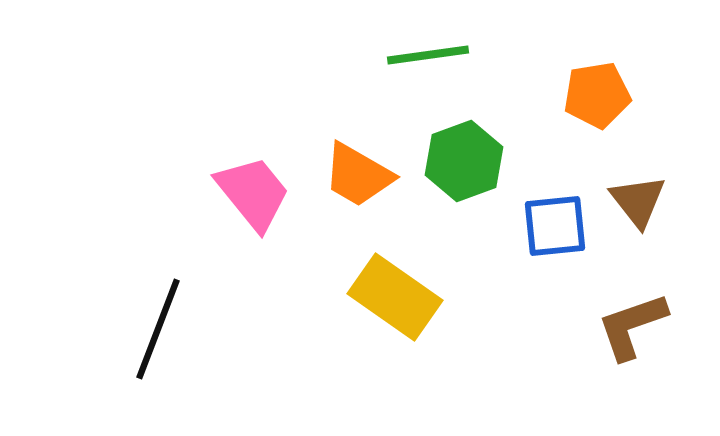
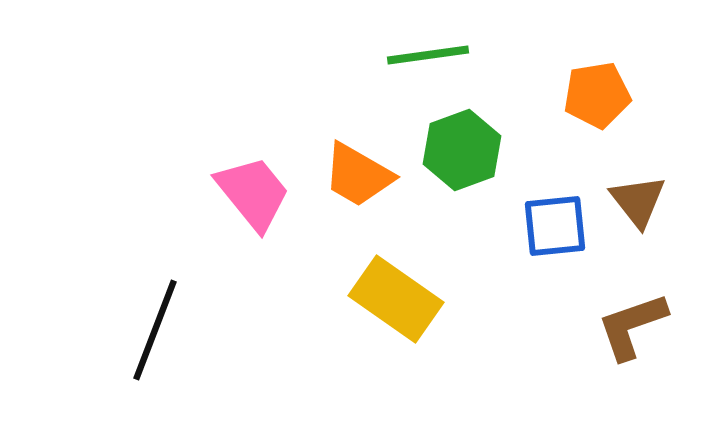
green hexagon: moved 2 px left, 11 px up
yellow rectangle: moved 1 px right, 2 px down
black line: moved 3 px left, 1 px down
